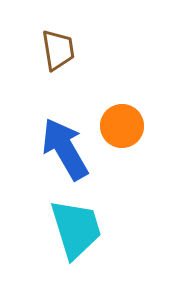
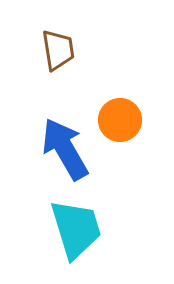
orange circle: moved 2 px left, 6 px up
